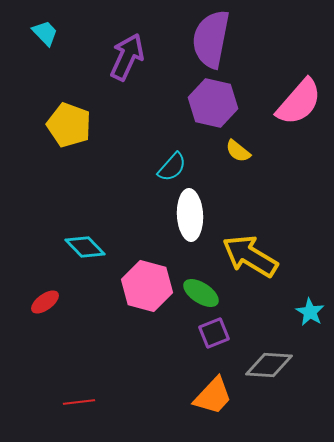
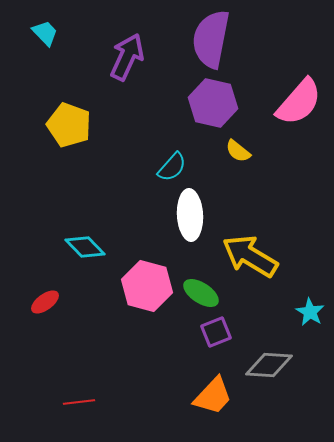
purple square: moved 2 px right, 1 px up
